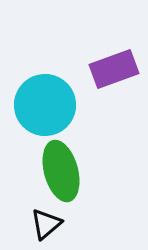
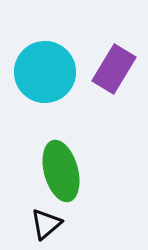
purple rectangle: rotated 39 degrees counterclockwise
cyan circle: moved 33 px up
